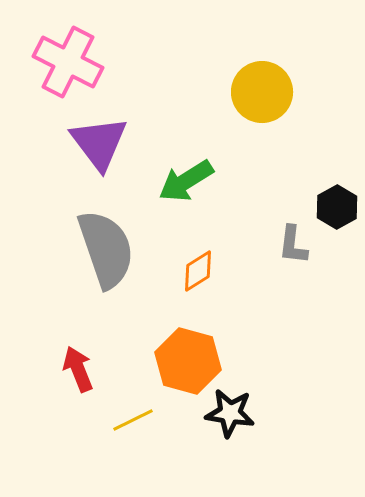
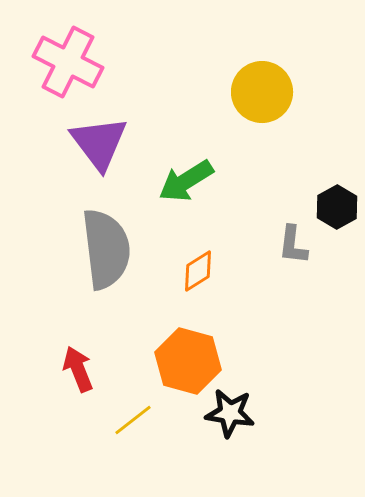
gray semicircle: rotated 12 degrees clockwise
yellow line: rotated 12 degrees counterclockwise
